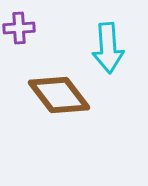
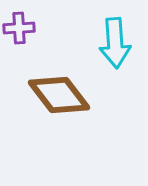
cyan arrow: moved 7 px right, 5 px up
